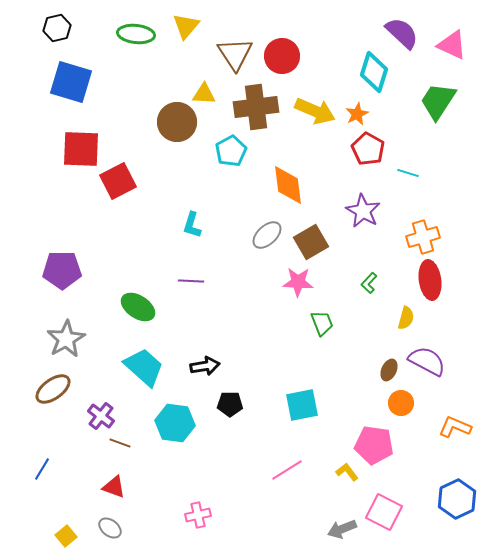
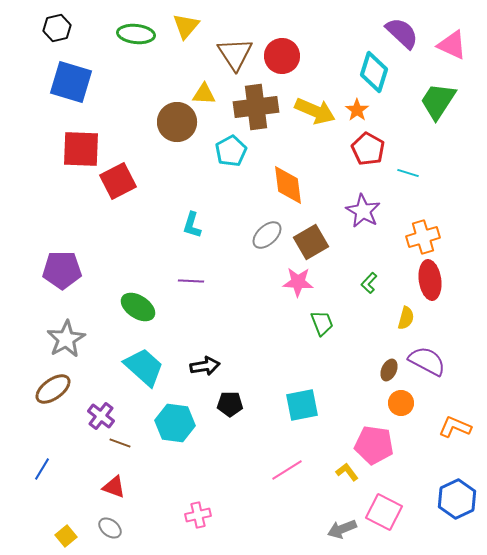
orange star at (357, 114): moved 4 px up; rotated 10 degrees counterclockwise
